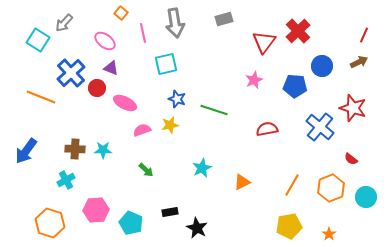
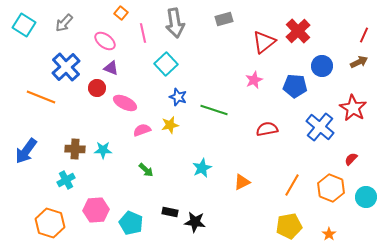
cyan square at (38, 40): moved 14 px left, 15 px up
red triangle at (264, 42): rotated 15 degrees clockwise
cyan square at (166, 64): rotated 30 degrees counterclockwise
blue cross at (71, 73): moved 5 px left, 6 px up
blue star at (177, 99): moved 1 px right, 2 px up
red star at (353, 108): rotated 12 degrees clockwise
red semicircle at (351, 159): rotated 96 degrees clockwise
orange hexagon at (331, 188): rotated 16 degrees counterclockwise
black rectangle at (170, 212): rotated 21 degrees clockwise
black star at (197, 228): moved 2 px left, 6 px up; rotated 20 degrees counterclockwise
